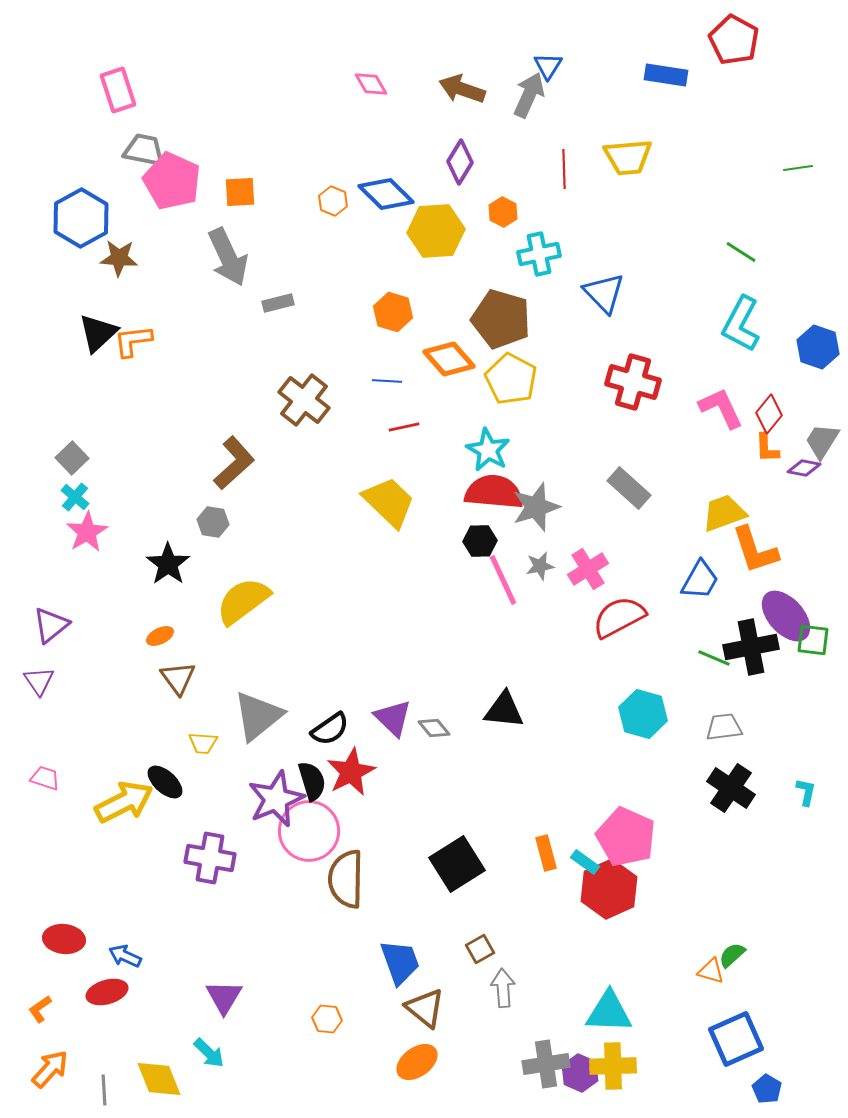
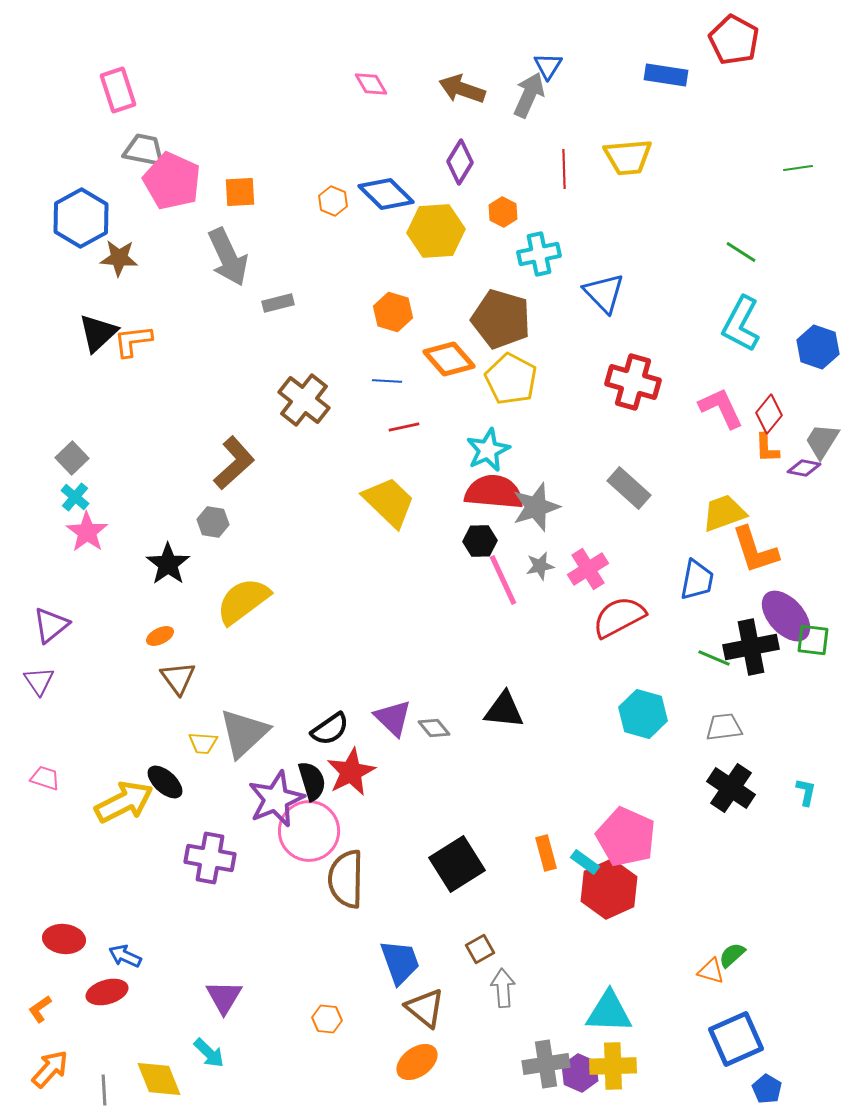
cyan star at (488, 450): rotated 18 degrees clockwise
pink star at (87, 532): rotated 6 degrees counterclockwise
blue trapezoid at (700, 580): moved 3 px left; rotated 18 degrees counterclockwise
gray triangle at (258, 716): moved 14 px left, 17 px down; rotated 4 degrees counterclockwise
